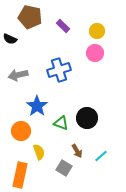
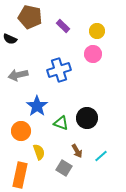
pink circle: moved 2 px left, 1 px down
